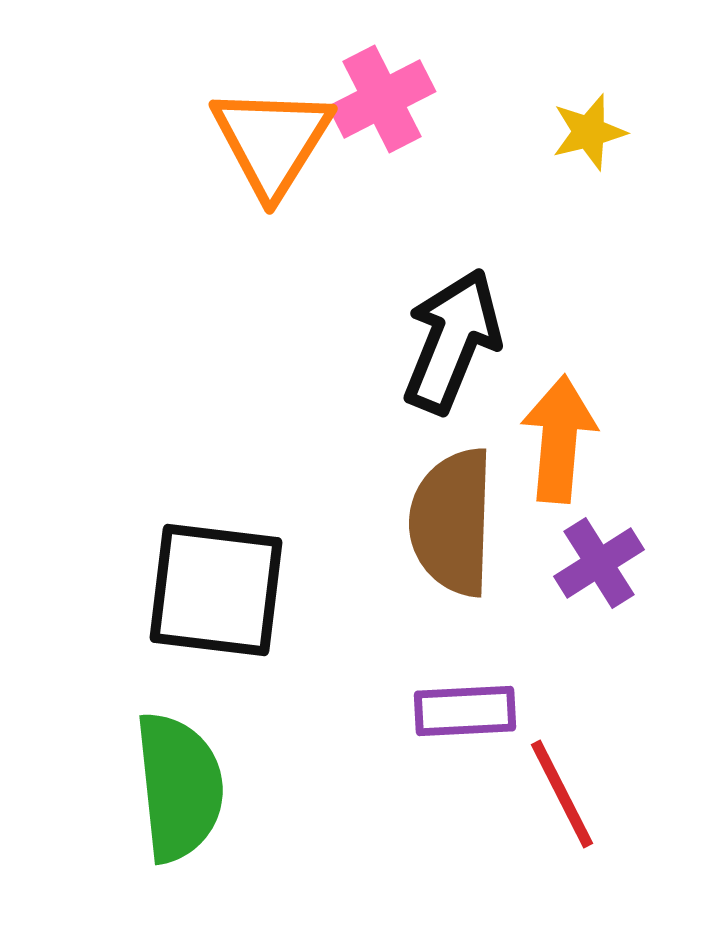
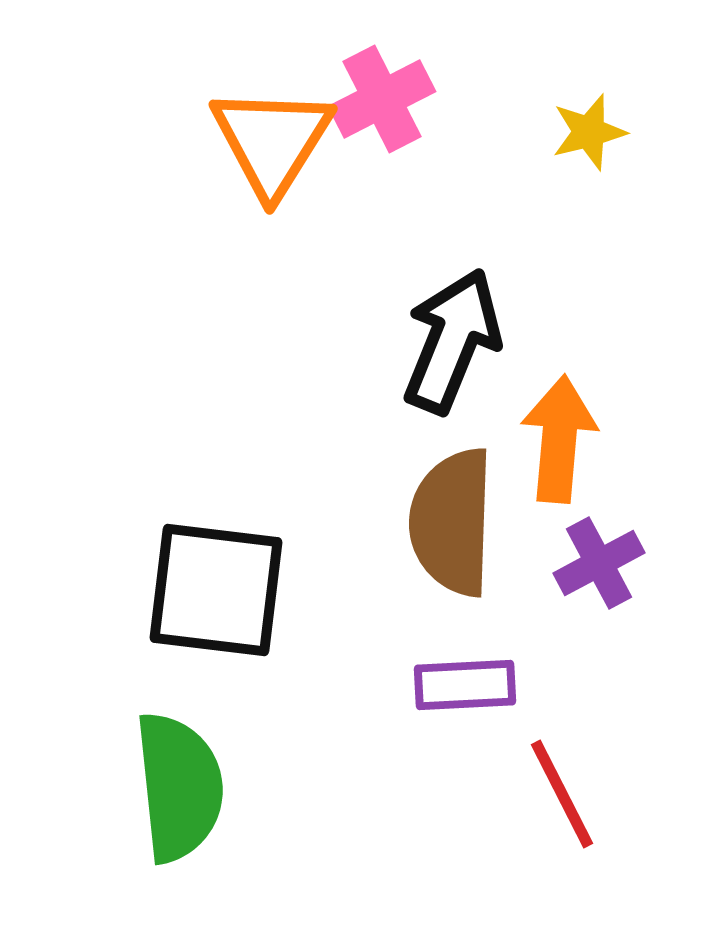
purple cross: rotated 4 degrees clockwise
purple rectangle: moved 26 px up
